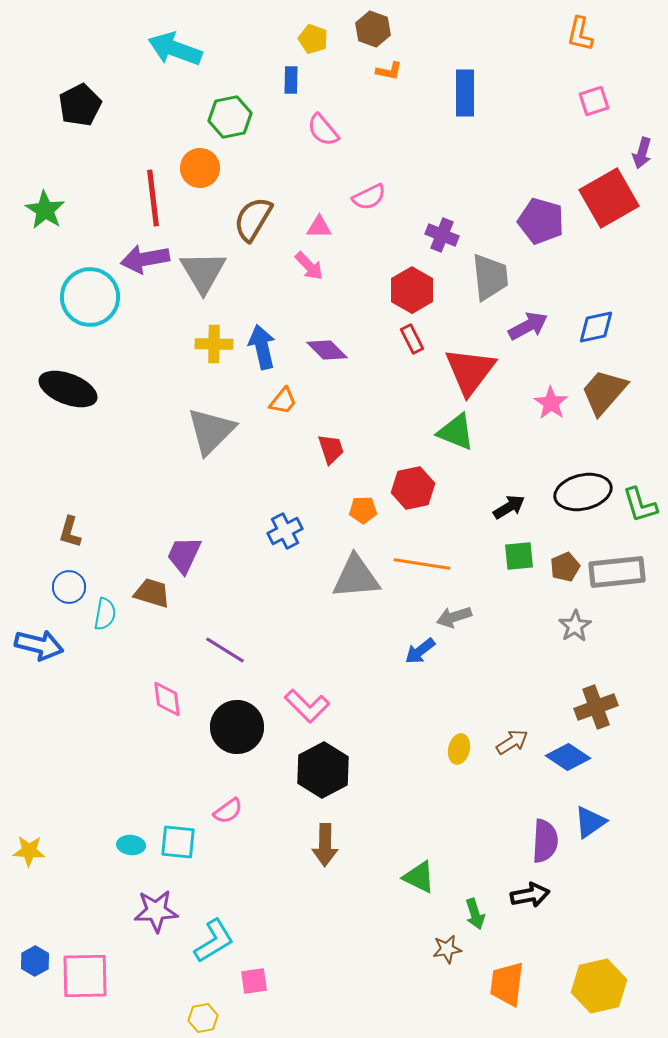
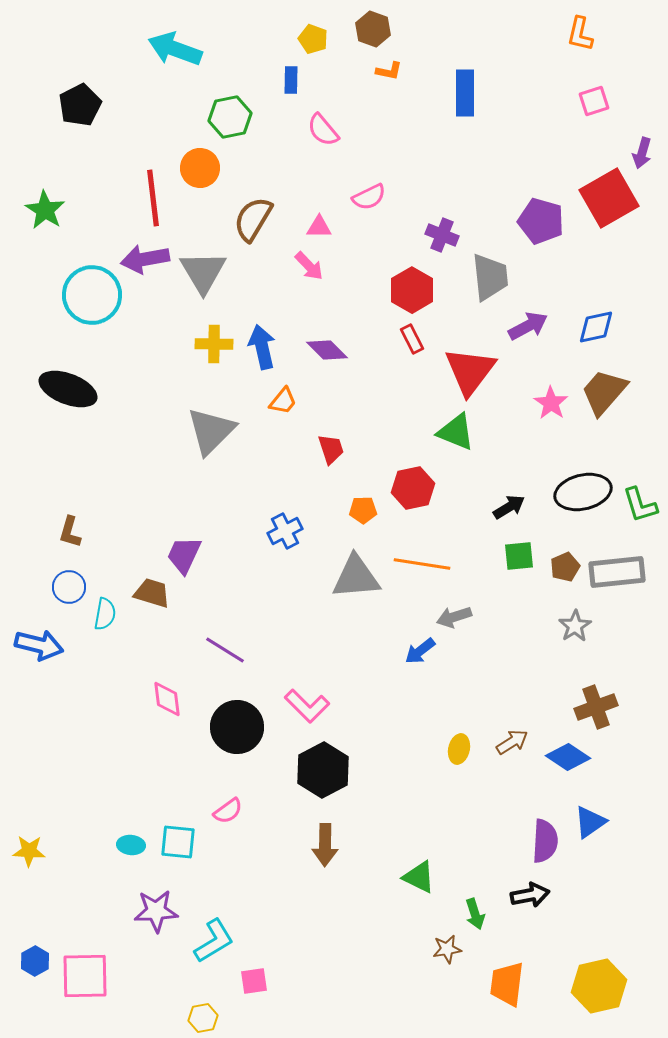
cyan circle at (90, 297): moved 2 px right, 2 px up
